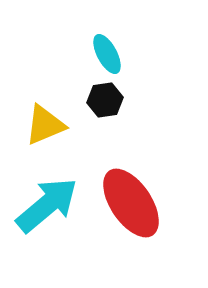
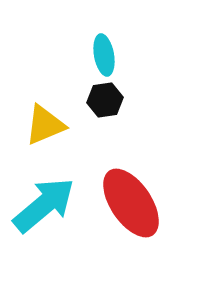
cyan ellipse: moved 3 px left, 1 px down; rotated 18 degrees clockwise
cyan arrow: moved 3 px left
